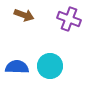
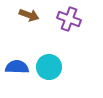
brown arrow: moved 5 px right
cyan circle: moved 1 px left, 1 px down
